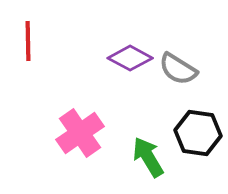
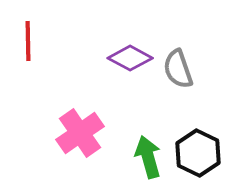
gray semicircle: rotated 39 degrees clockwise
black hexagon: moved 20 px down; rotated 18 degrees clockwise
green arrow: rotated 15 degrees clockwise
